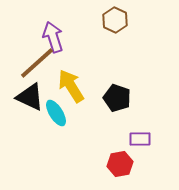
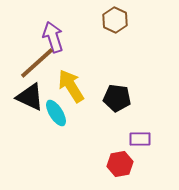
black pentagon: rotated 12 degrees counterclockwise
